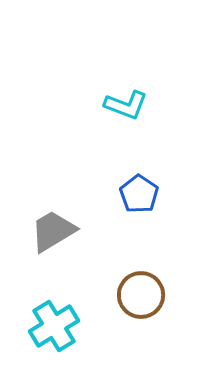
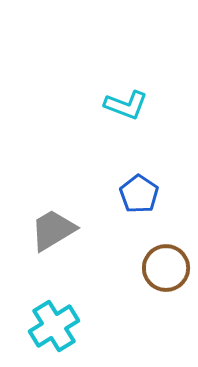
gray trapezoid: moved 1 px up
brown circle: moved 25 px right, 27 px up
